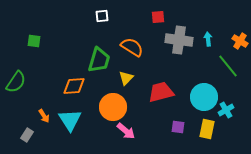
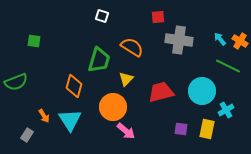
white square: rotated 24 degrees clockwise
cyan arrow: moved 12 px right; rotated 32 degrees counterclockwise
green line: rotated 25 degrees counterclockwise
yellow triangle: moved 1 px down
green semicircle: rotated 35 degrees clockwise
orange diamond: rotated 70 degrees counterclockwise
cyan circle: moved 2 px left, 6 px up
purple square: moved 3 px right, 2 px down
